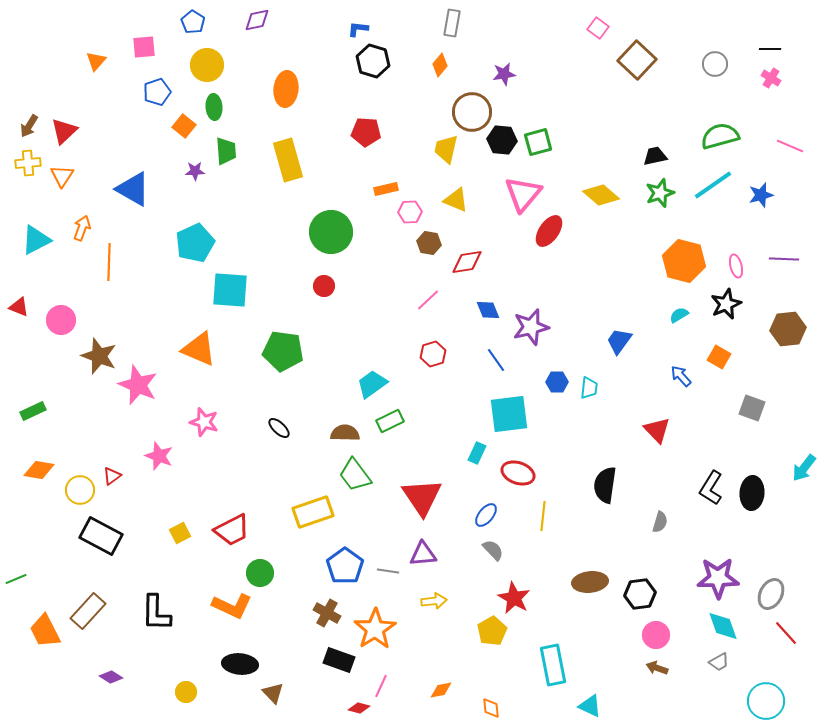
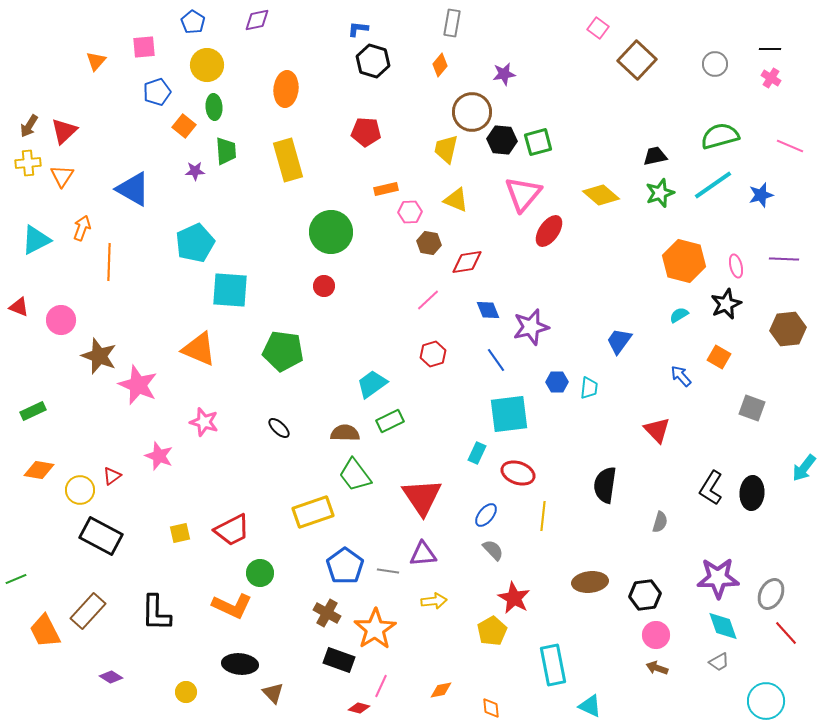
yellow square at (180, 533): rotated 15 degrees clockwise
black hexagon at (640, 594): moved 5 px right, 1 px down
